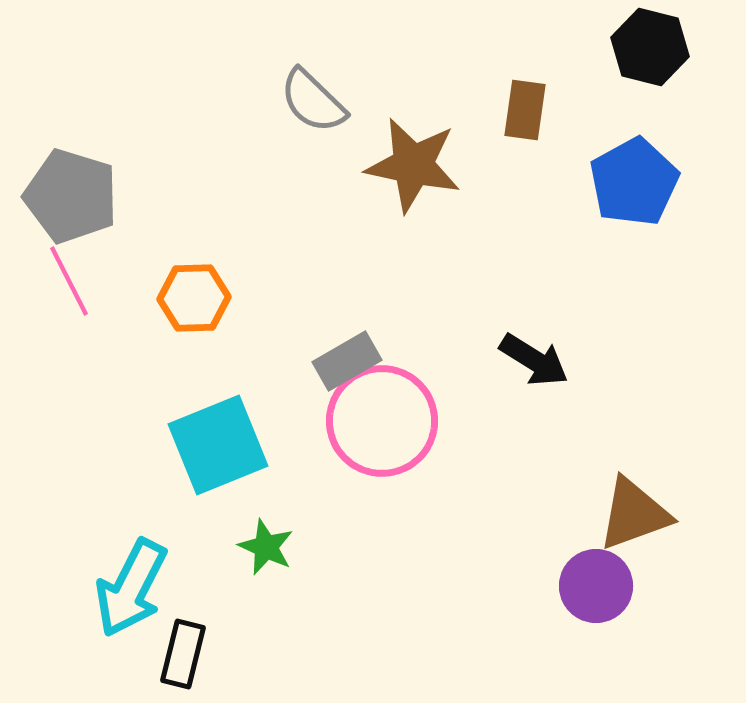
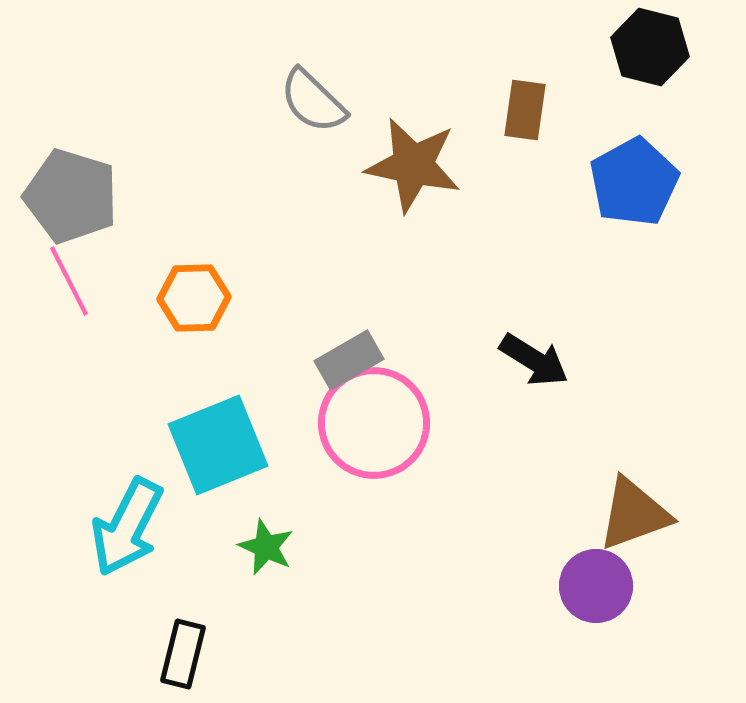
gray rectangle: moved 2 px right, 1 px up
pink circle: moved 8 px left, 2 px down
cyan arrow: moved 4 px left, 61 px up
